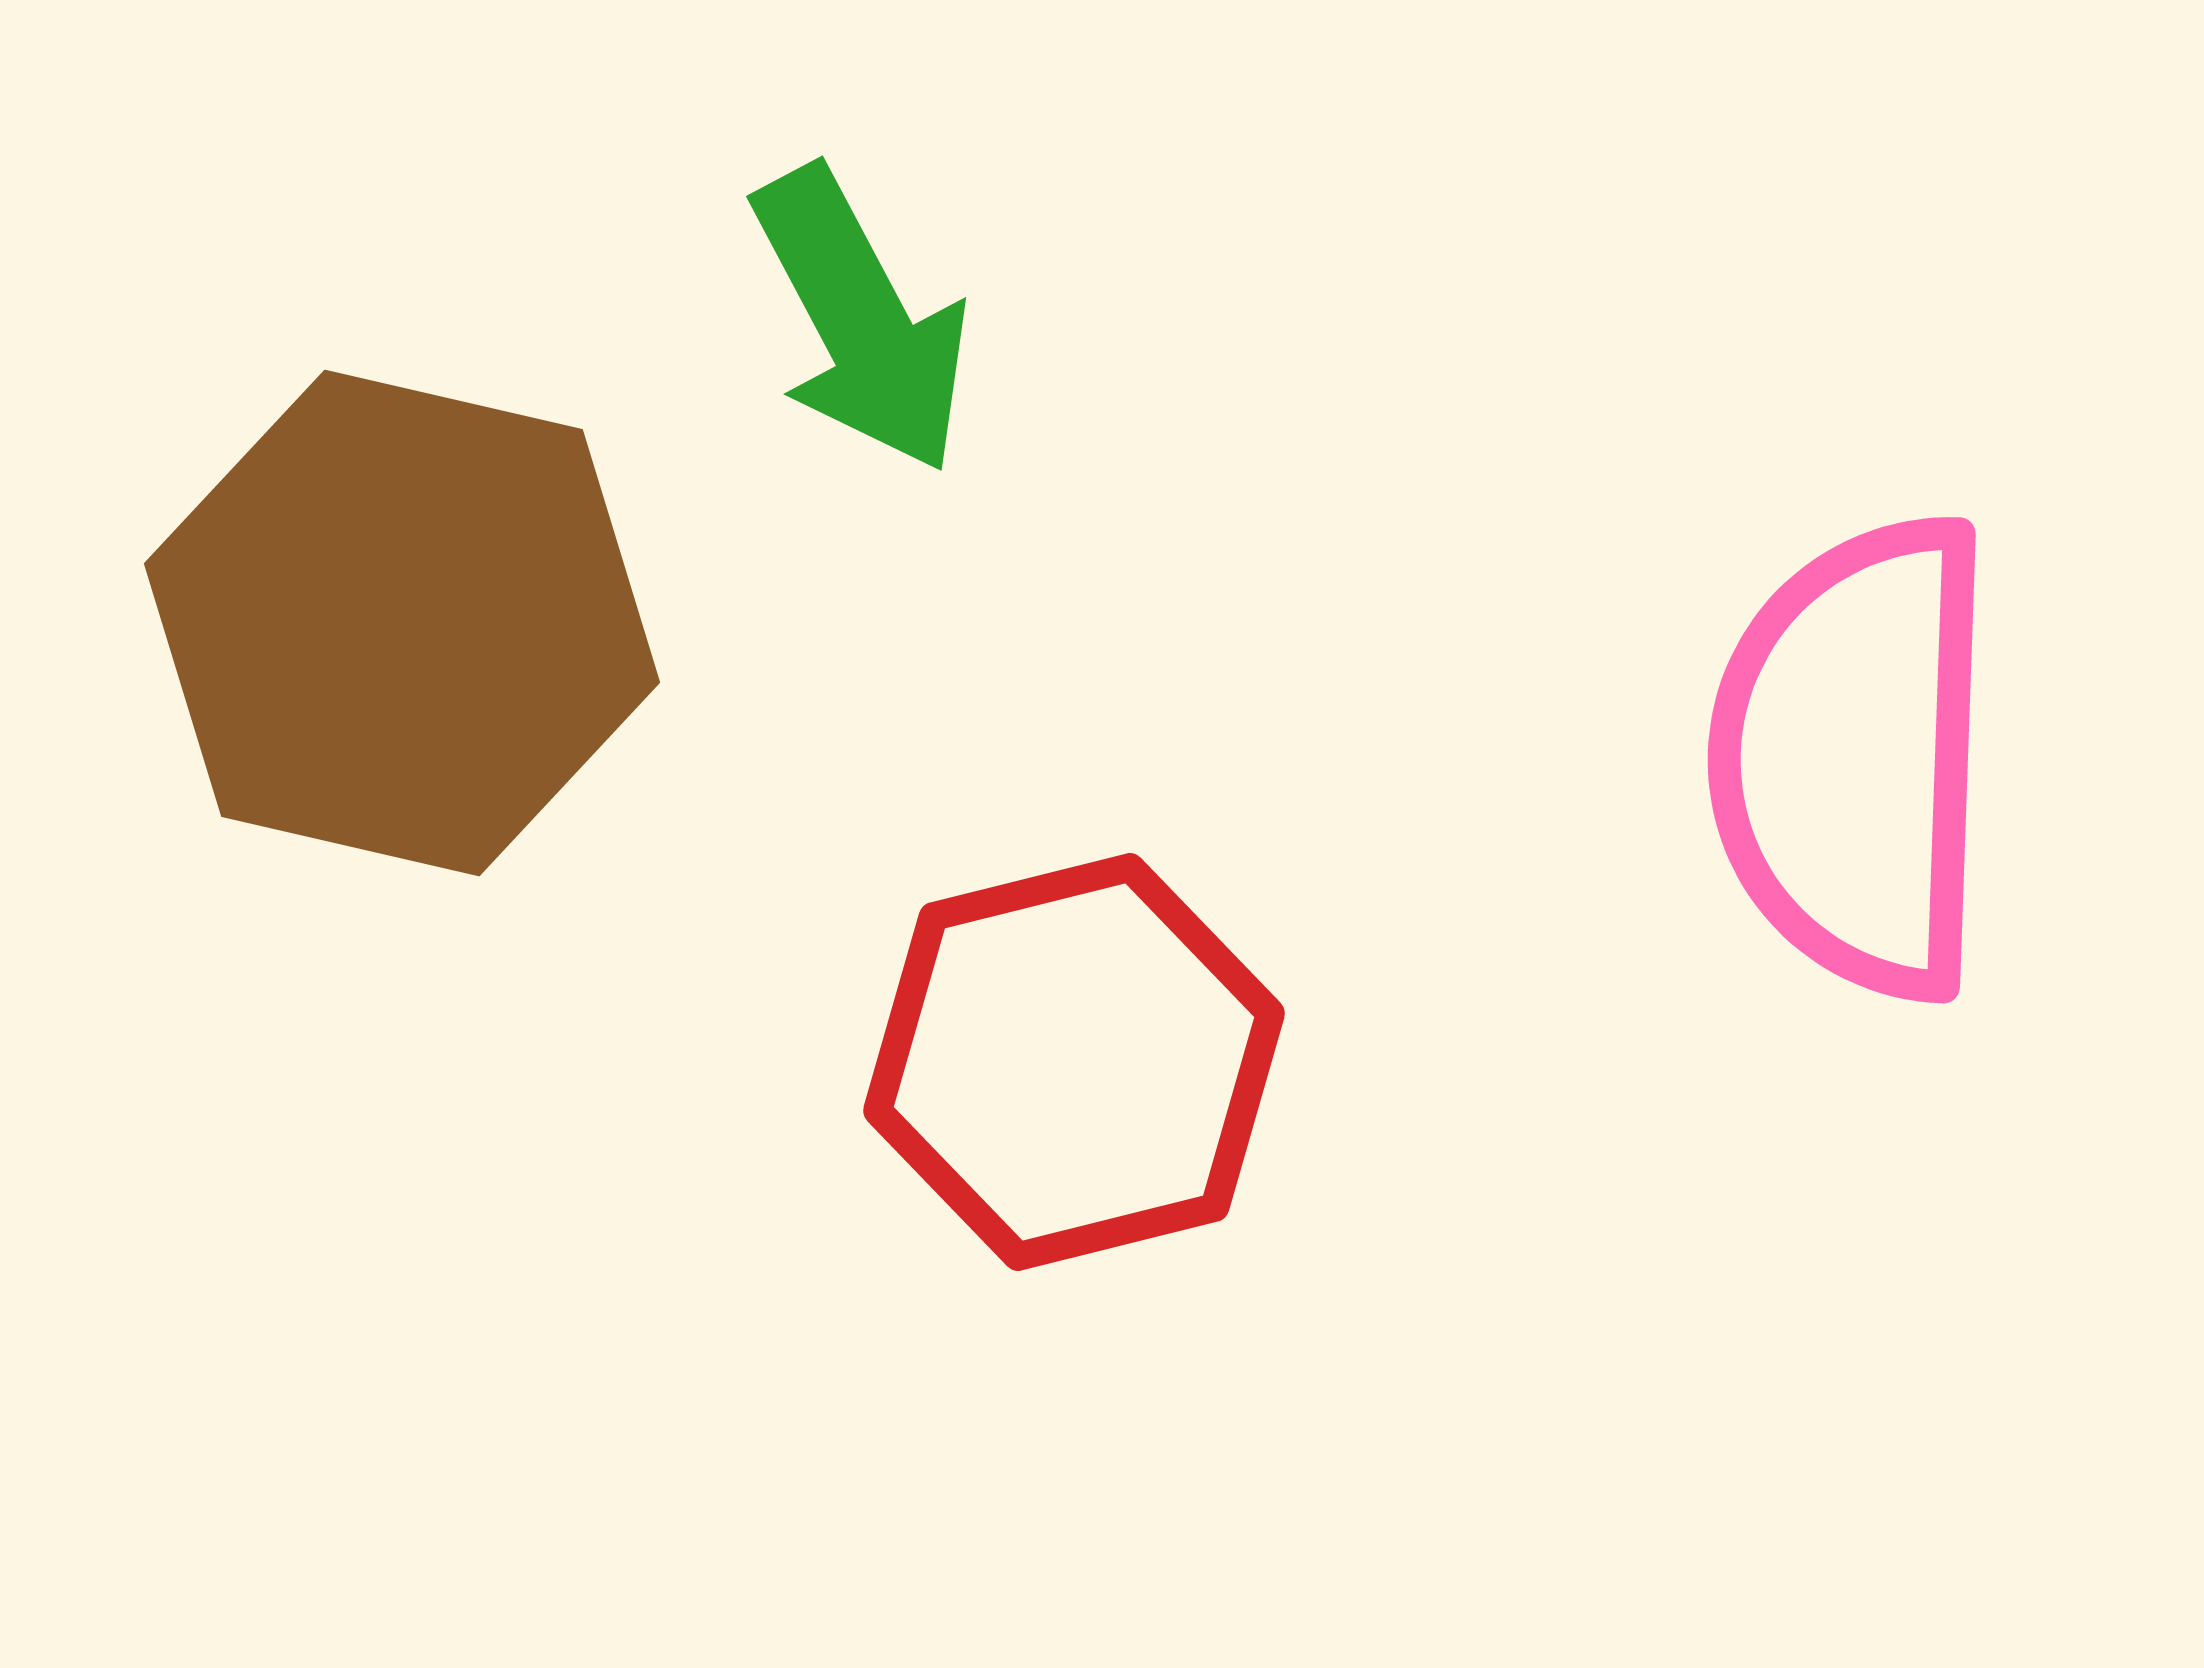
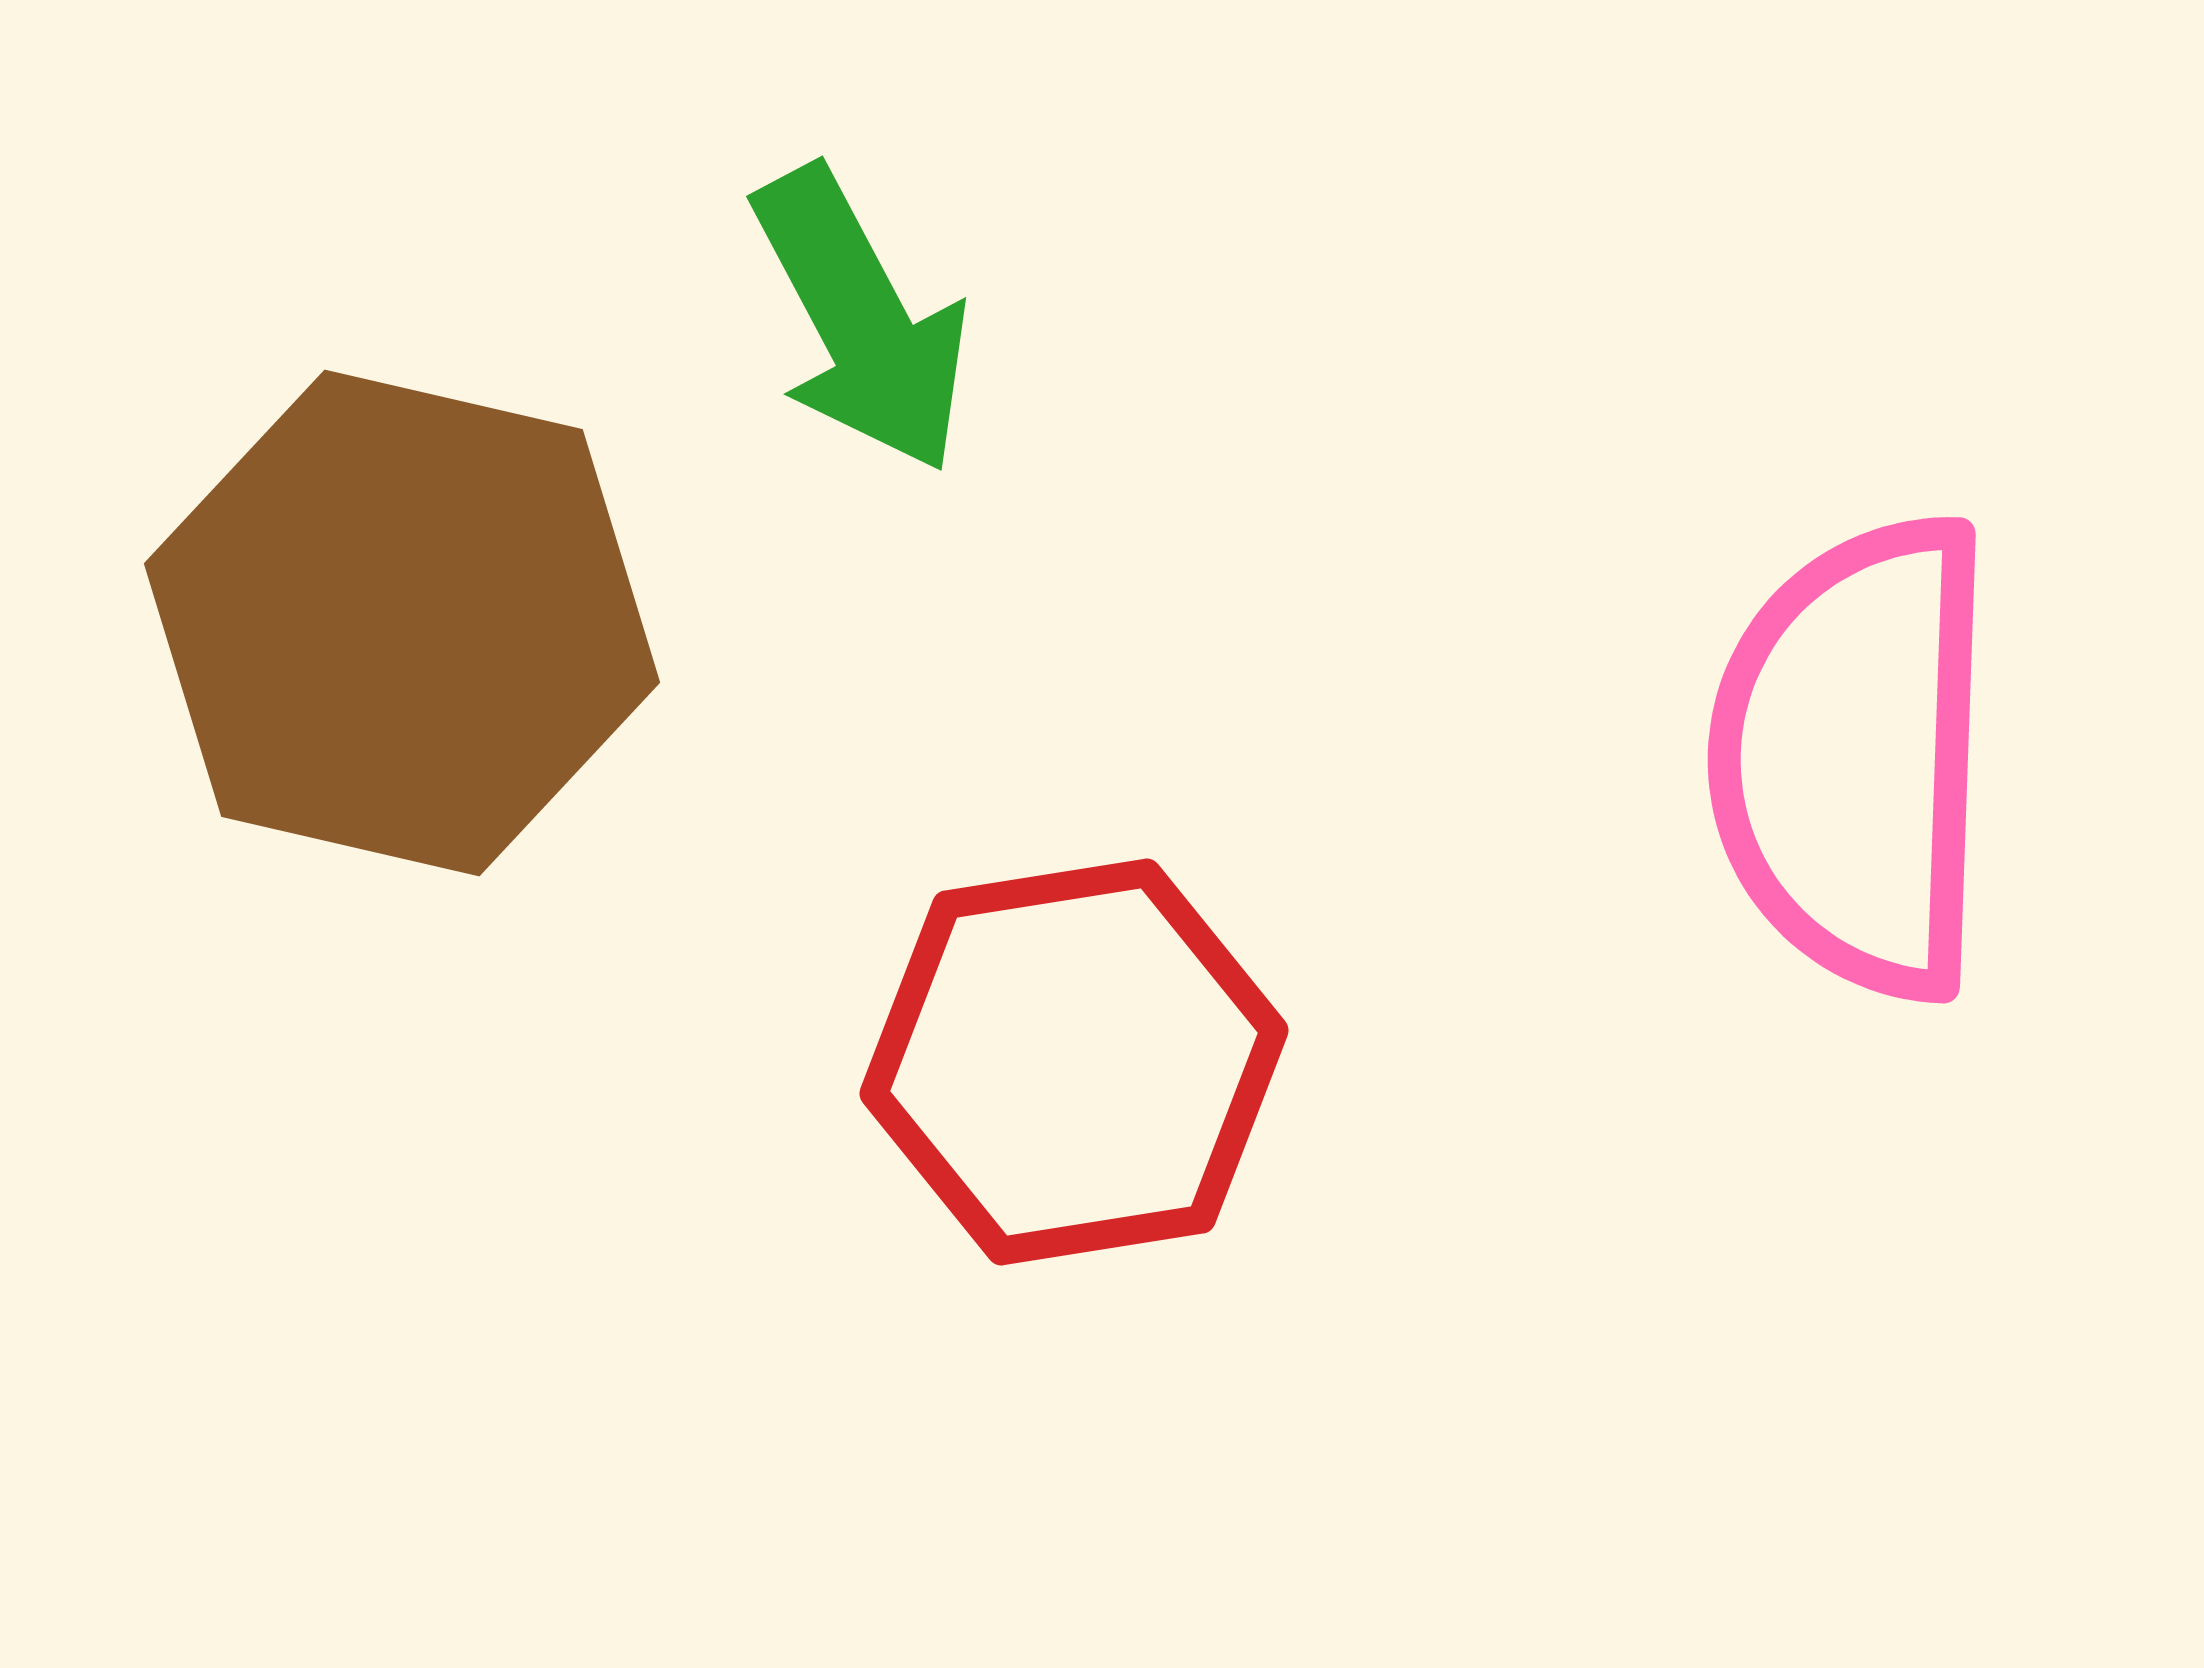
red hexagon: rotated 5 degrees clockwise
